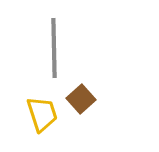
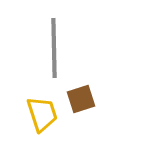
brown square: rotated 24 degrees clockwise
